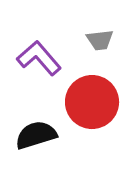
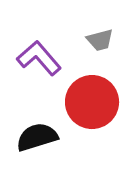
gray trapezoid: rotated 8 degrees counterclockwise
black semicircle: moved 1 px right, 2 px down
